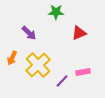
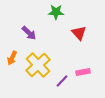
red triangle: rotated 49 degrees counterclockwise
